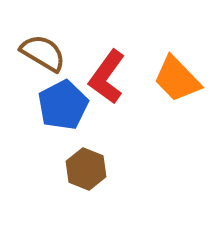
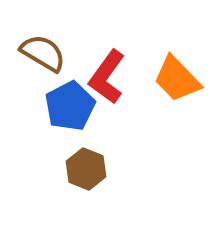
blue pentagon: moved 7 px right, 1 px down
